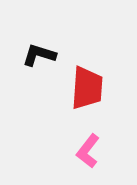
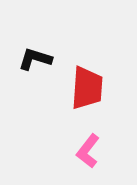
black L-shape: moved 4 px left, 4 px down
